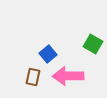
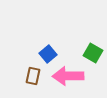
green square: moved 9 px down
brown rectangle: moved 1 px up
